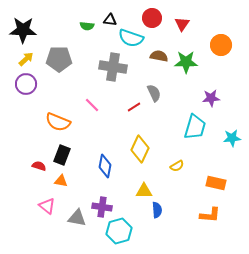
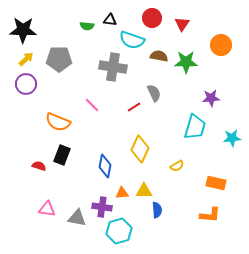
cyan semicircle: moved 1 px right, 2 px down
orange triangle: moved 61 px right, 12 px down; rotated 16 degrees counterclockwise
pink triangle: moved 3 px down; rotated 30 degrees counterclockwise
